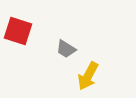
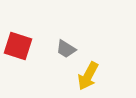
red square: moved 15 px down
